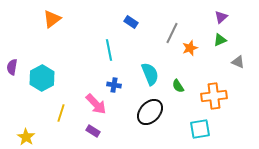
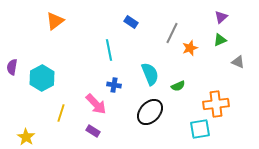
orange triangle: moved 3 px right, 2 px down
green semicircle: rotated 80 degrees counterclockwise
orange cross: moved 2 px right, 8 px down
